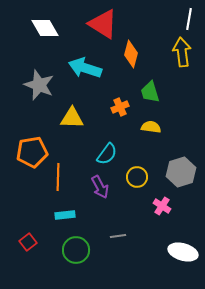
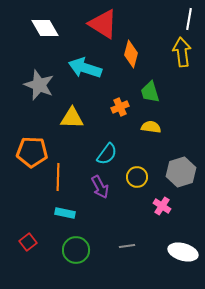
orange pentagon: rotated 12 degrees clockwise
cyan rectangle: moved 2 px up; rotated 18 degrees clockwise
gray line: moved 9 px right, 10 px down
